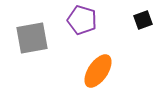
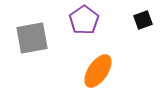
purple pentagon: moved 2 px right; rotated 20 degrees clockwise
